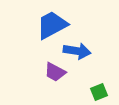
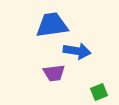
blue trapezoid: rotated 20 degrees clockwise
purple trapezoid: moved 1 px left, 1 px down; rotated 35 degrees counterclockwise
